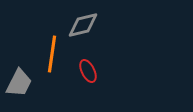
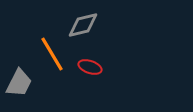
orange line: rotated 39 degrees counterclockwise
red ellipse: moved 2 px right, 4 px up; rotated 45 degrees counterclockwise
